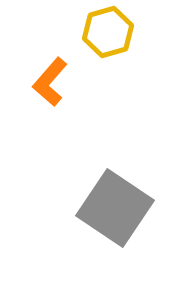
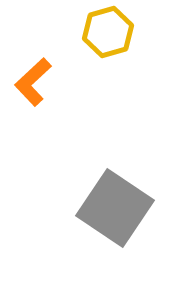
orange L-shape: moved 17 px left; rotated 6 degrees clockwise
